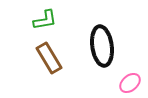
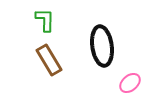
green L-shape: rotated 80 degrees counterclockwise
brown rectangle: moved 2 px down
